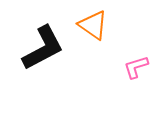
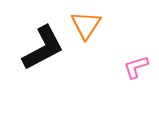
orange triangle: moved 7 px left; rotated 28 degrees clockwise
